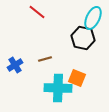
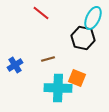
red line: moved 4 px right, 1 px down
brown line: moved 3 px right
